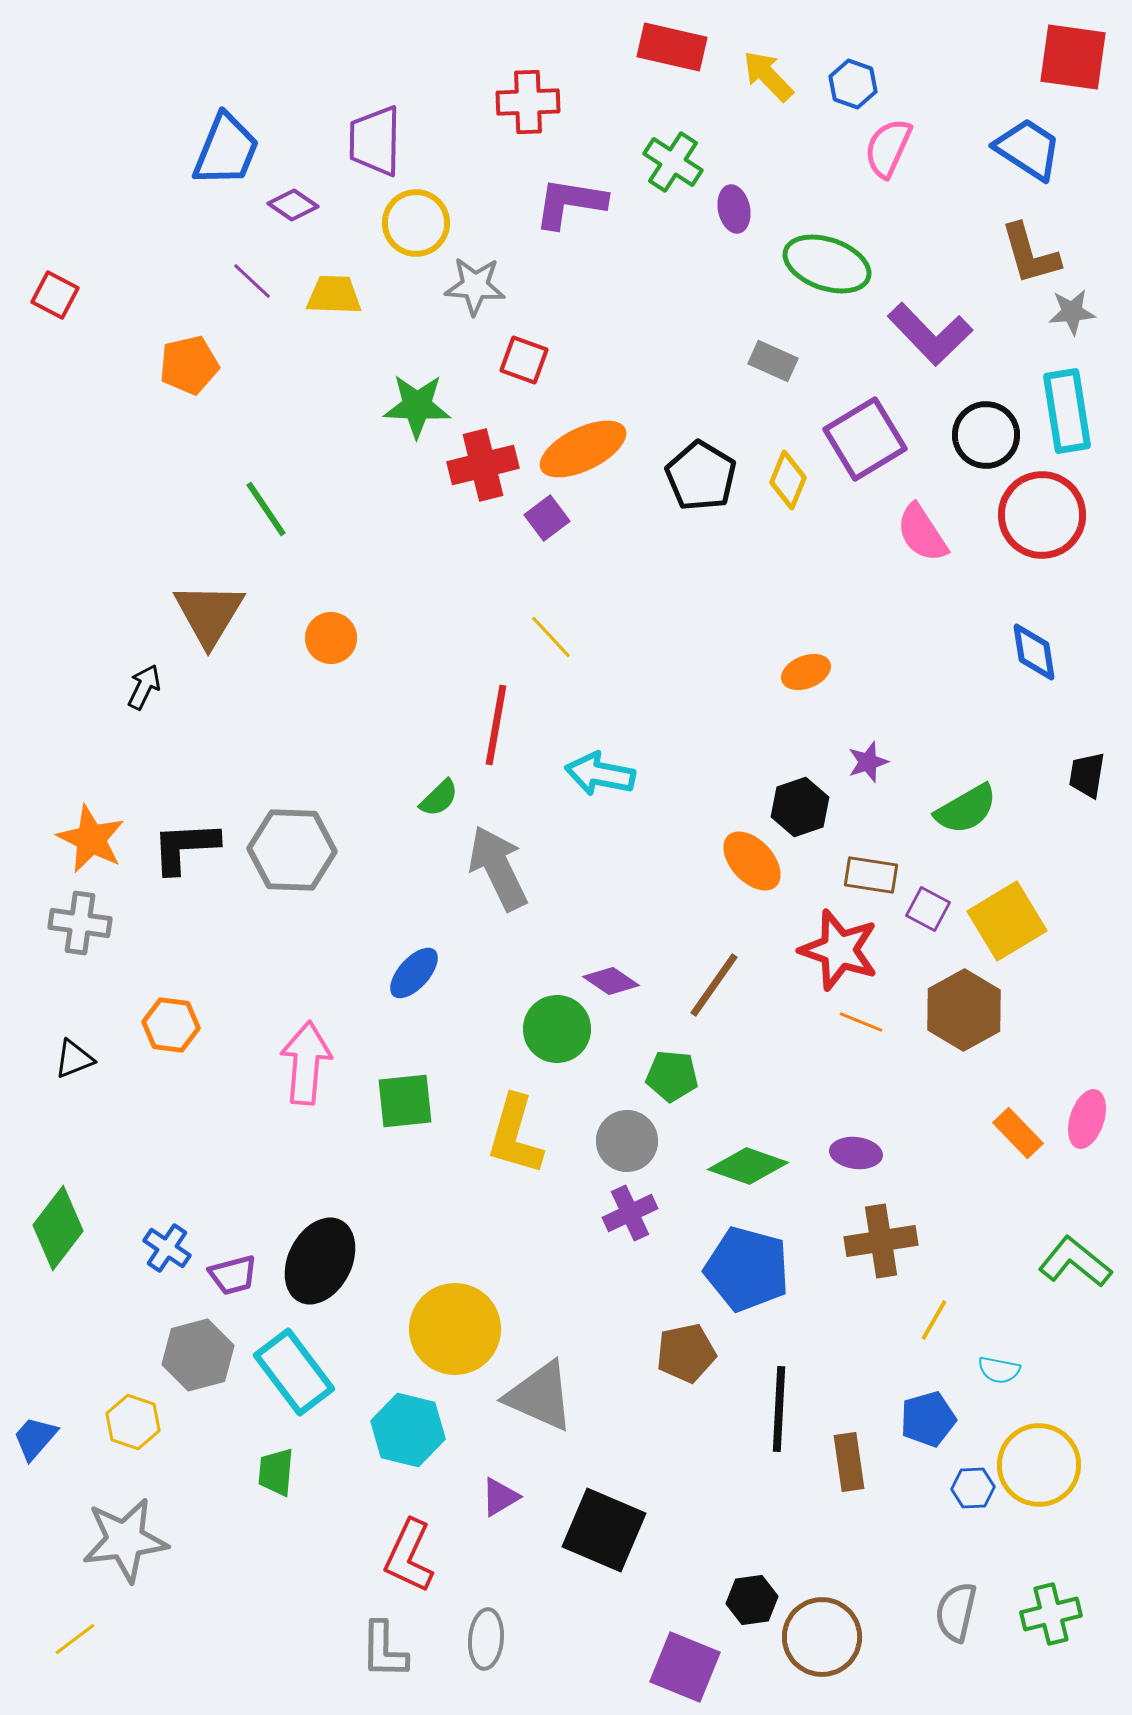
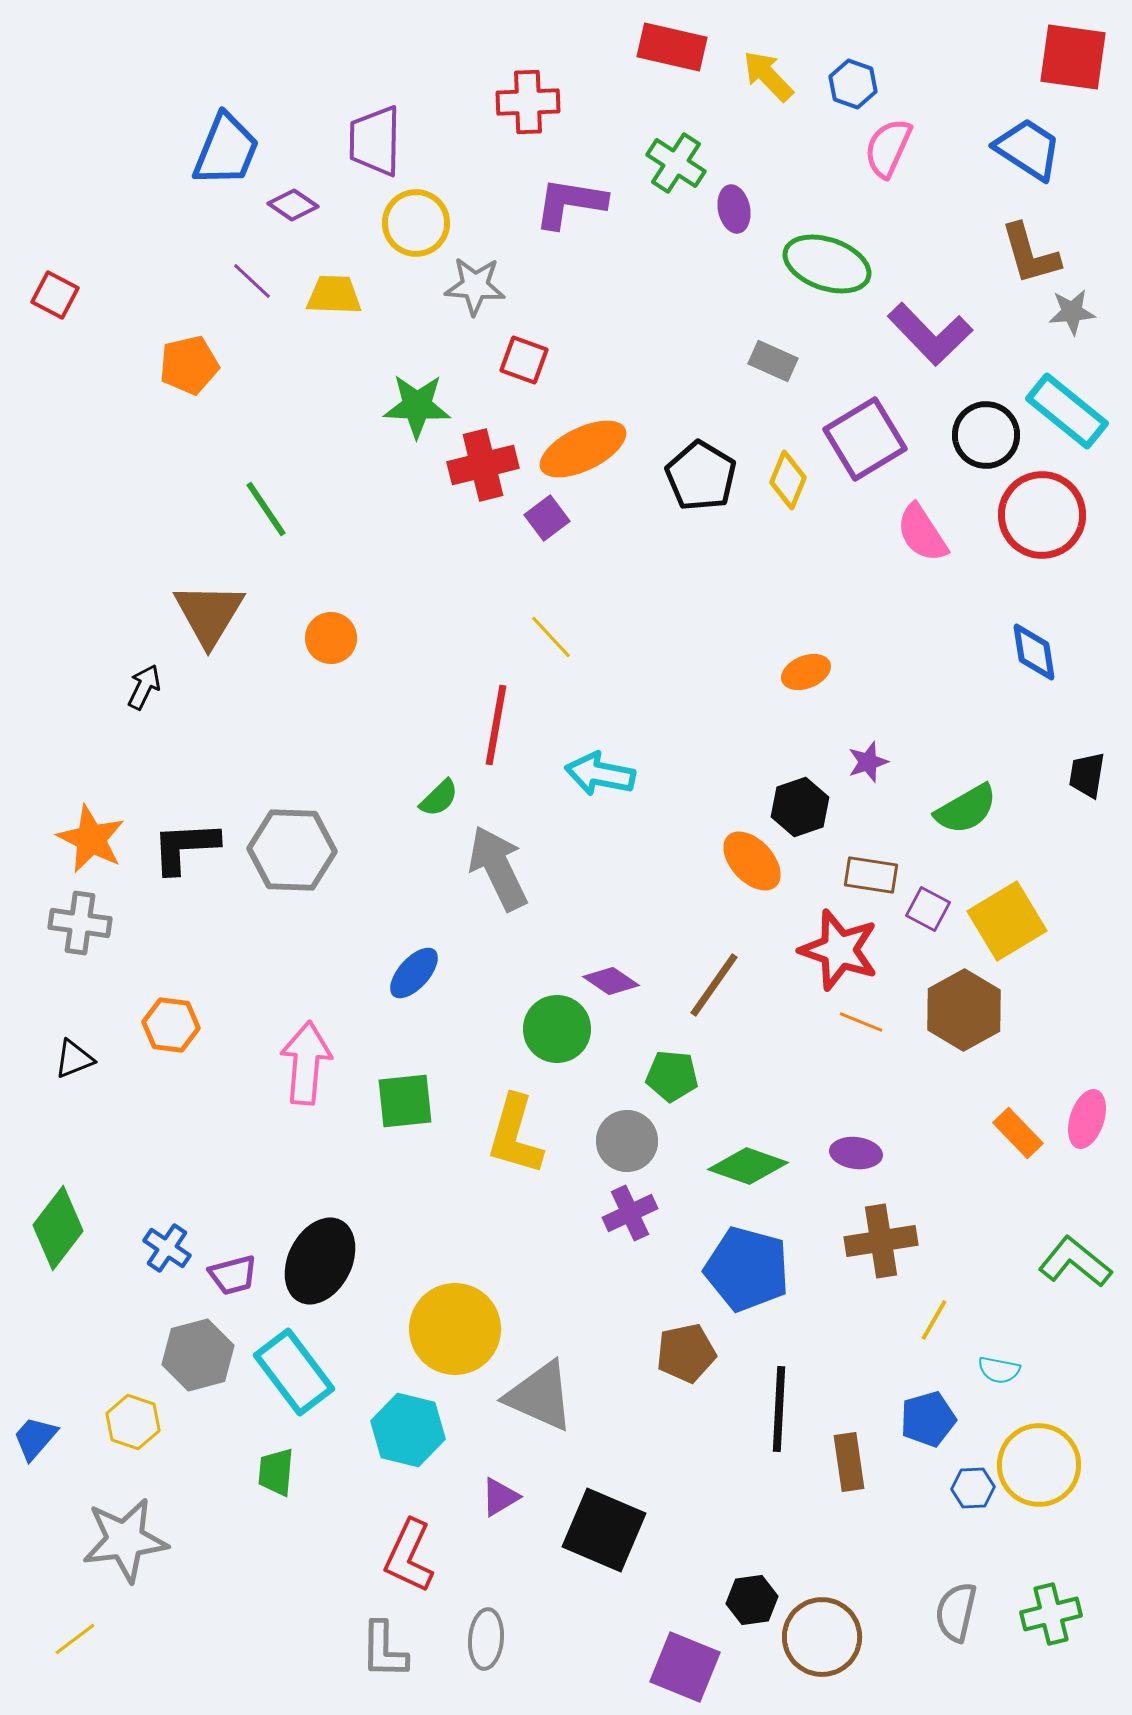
green cross at (673, 162): moved 3 px right, 1 px down
cyan rectangle at (1067, 411): rotated 42 degrees counterclockwise
